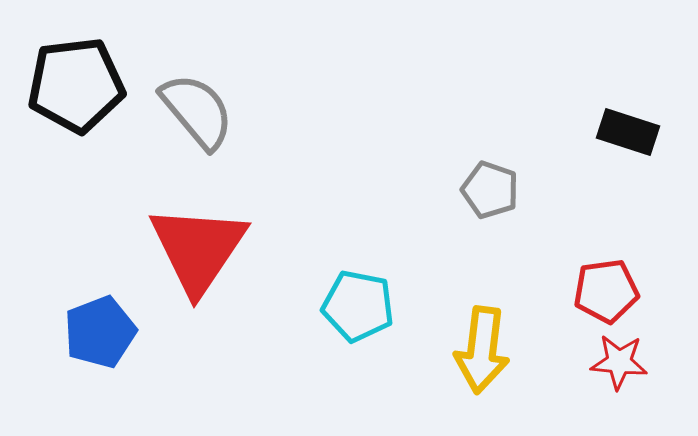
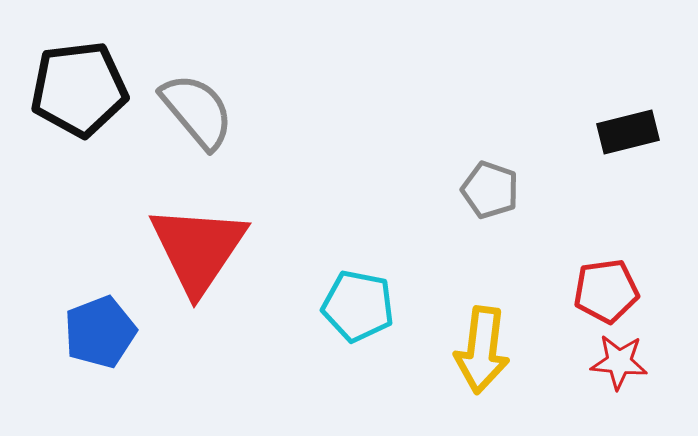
black pentagon: moved 3 px right, 4 px down
black rectangle: rotated 32 degrees counterclockwise
